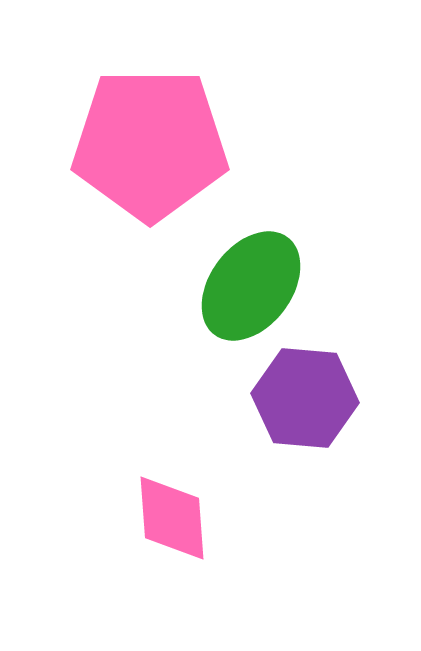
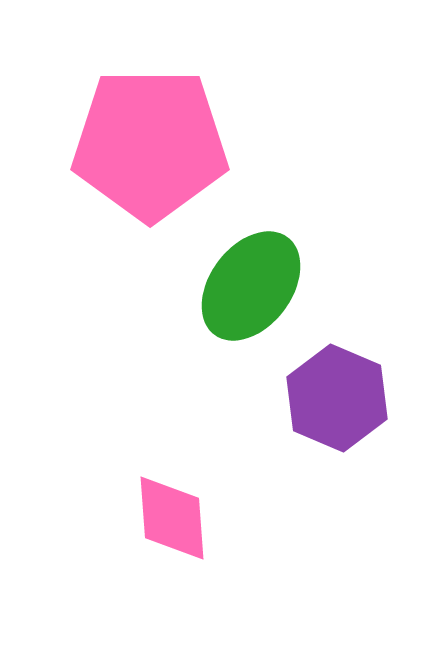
purple hexagon: moved 32 px right; rotated 18 degrees clockwise
